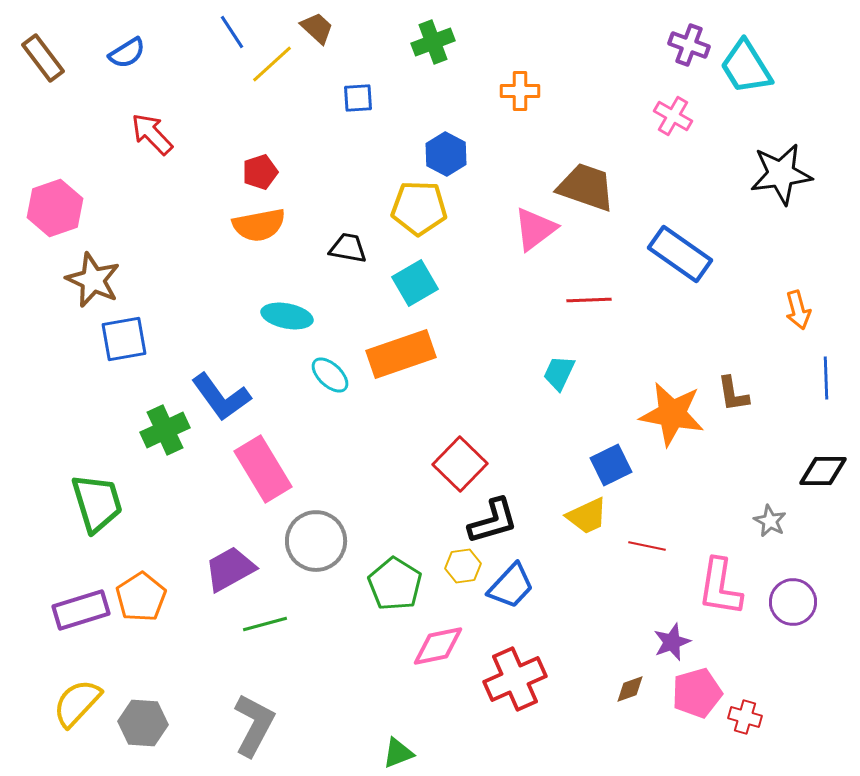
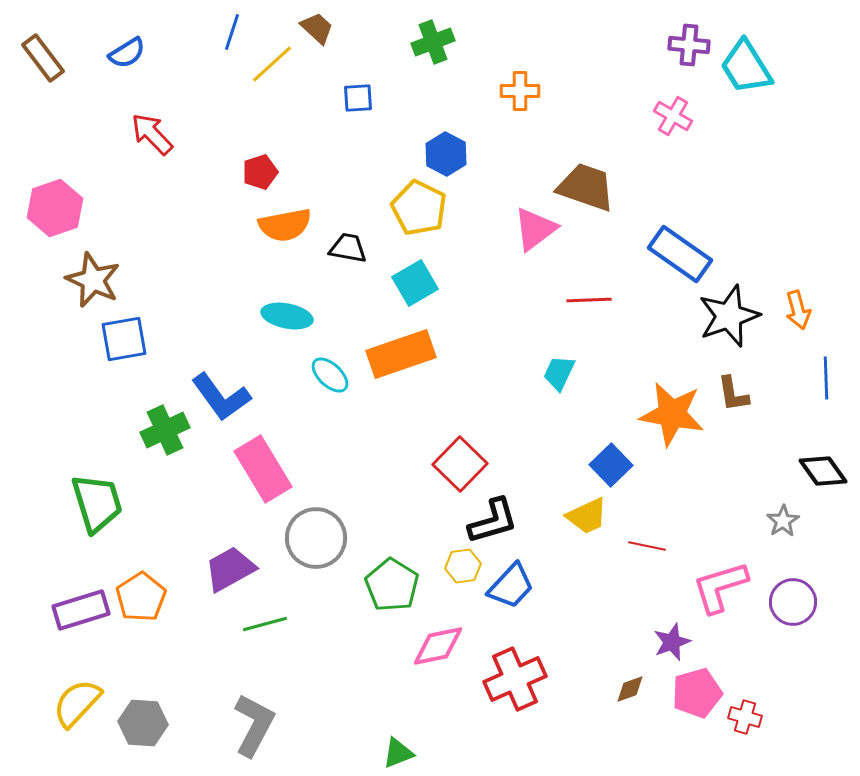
blue line at (232, 32): rotated 51 degrees clockwise
purple cross at (689, 45): rotated 15 degrees counterclockwise
black star at (781, 174): moved 52 px left, 142 px down; rotated 12 degrees counterclockwise
yellow pentagon at (419, 208): rotated 24 degrees clockwise
orange semicircle at (259, 225): moved 26 px right
blue square at (611, 465): rotated 18 degrees counterclockwise
black diamond at (823, 471): rotated 54 degrees clockwise
gray star at (770, 521): moved 13 px right; rotated 12 degrees clockwise
gray circle at (316, 541): moved 3 px up
green pentagon at (395, 584): moved 3 px left, 1 px down
pink L-shape at (720, 587): rotated 64 degrees clockwise
